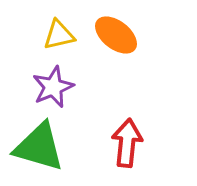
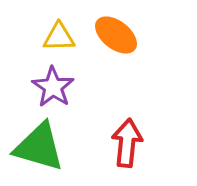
yellow triangle: moved 2 px down; rotated 12 degrees clockwise
purple star: rotated 15 degrees counterclockwise
